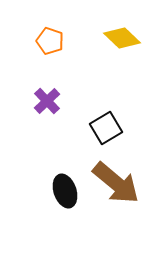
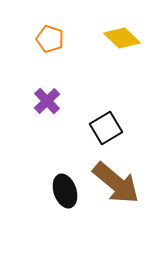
orange pentagon: moved 2 px up
